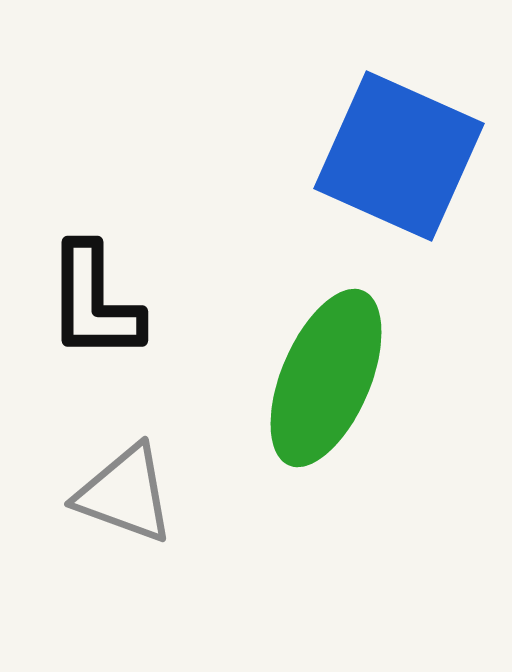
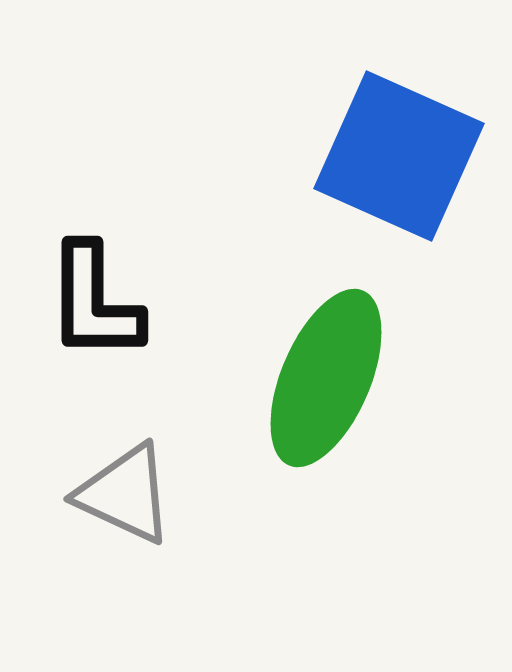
gray triangle: rotated 5 degrees clockwise
